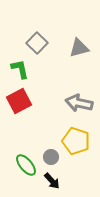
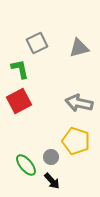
gray square: rotated 20 degrees clockwise
